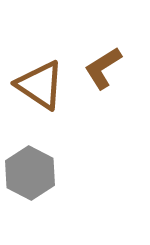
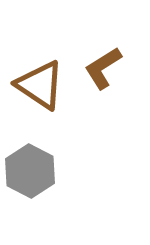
gray hexagon: moved 2 px up
